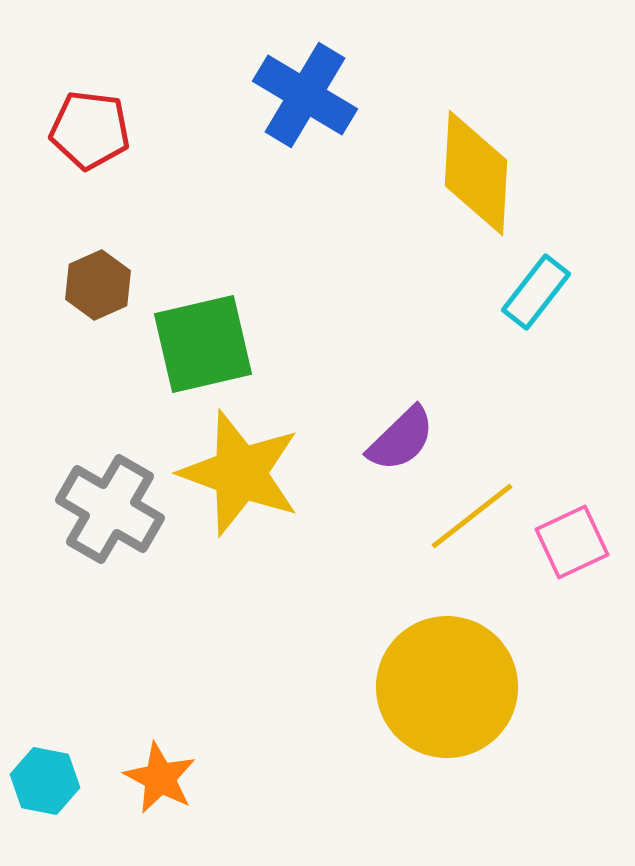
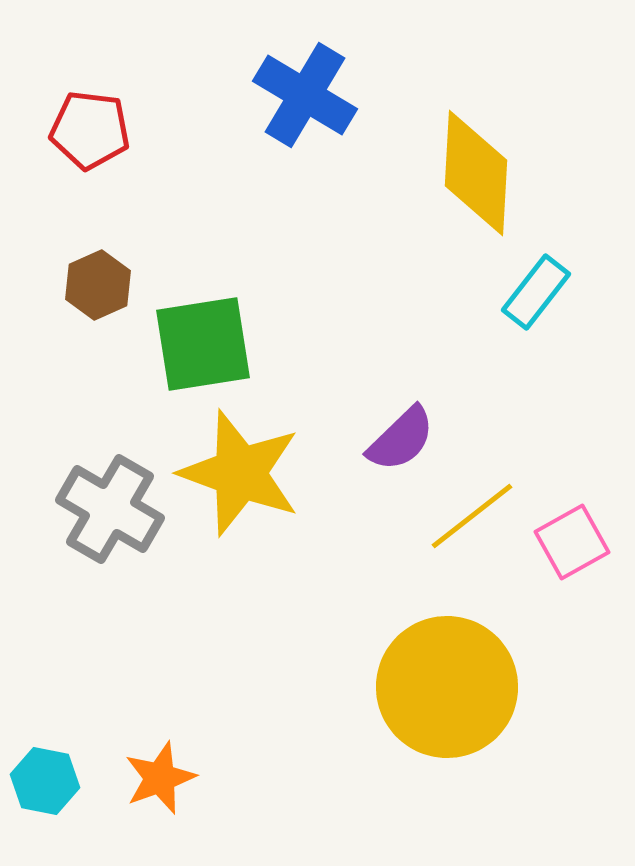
green square: rotated 4 degrees clockwise
pink square: rotated 4 degrees counterclockwise
orange star: rotated 24 degrees clockwise
